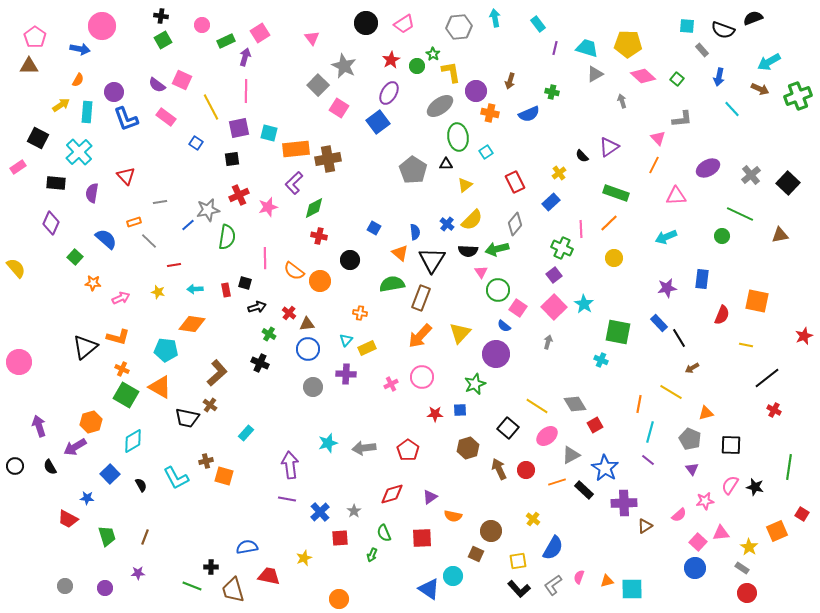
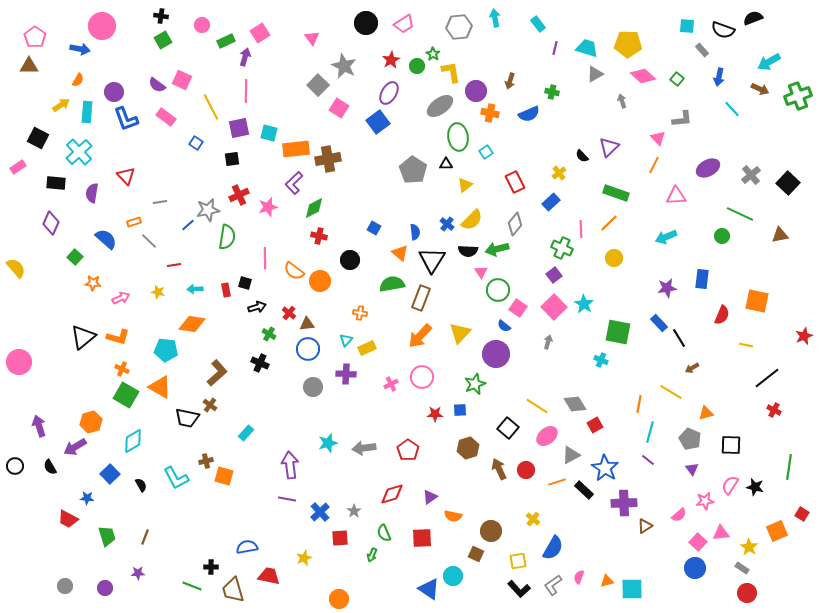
purple triangle at (609, 147): rotated 10 degrees counterclockwise
black triangle at (85, 347): moved 2 px left, 10 px up
